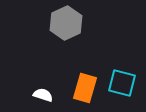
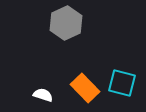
orange rectangle: rotated 60 degrees counterclockwise
